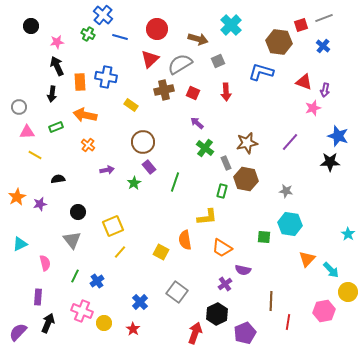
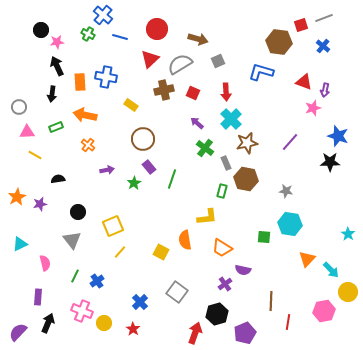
cyan cross at (231, 25): moved 94 px down
black circle at (31, 26): moved 10 px right, 4 px down
brown circle at (143, 142): moved 3 px up
green line at (175, 182): moved 3 px left, 3 px up
black hexagon at (217, 314): rotated 10 degrees clockwise
